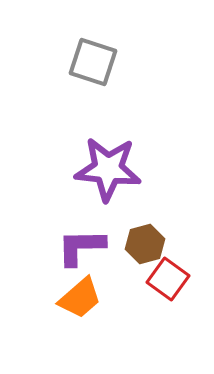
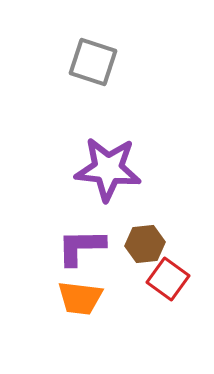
brown hexagon: rotated 9 degrees clockwise
orange trapezoid: rotated 48 degrees clockwise
